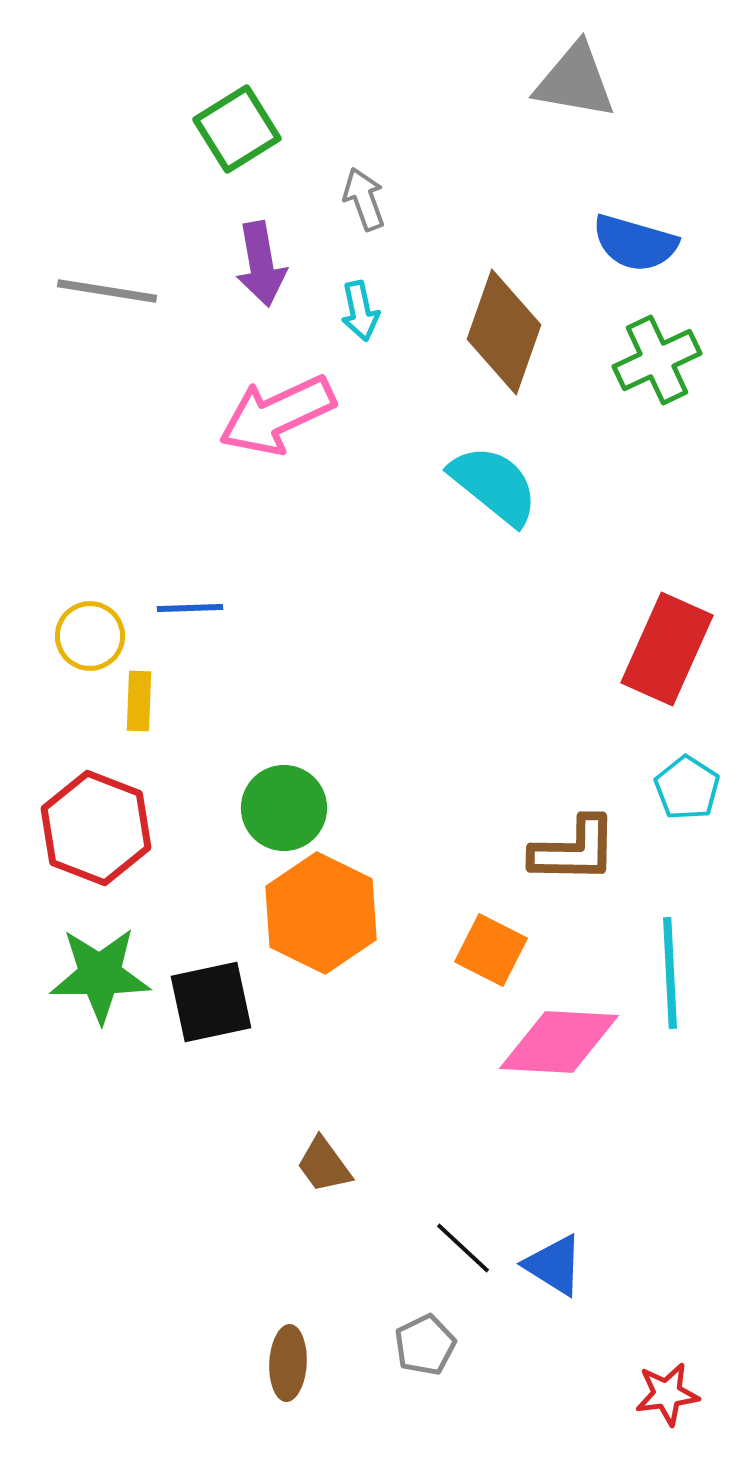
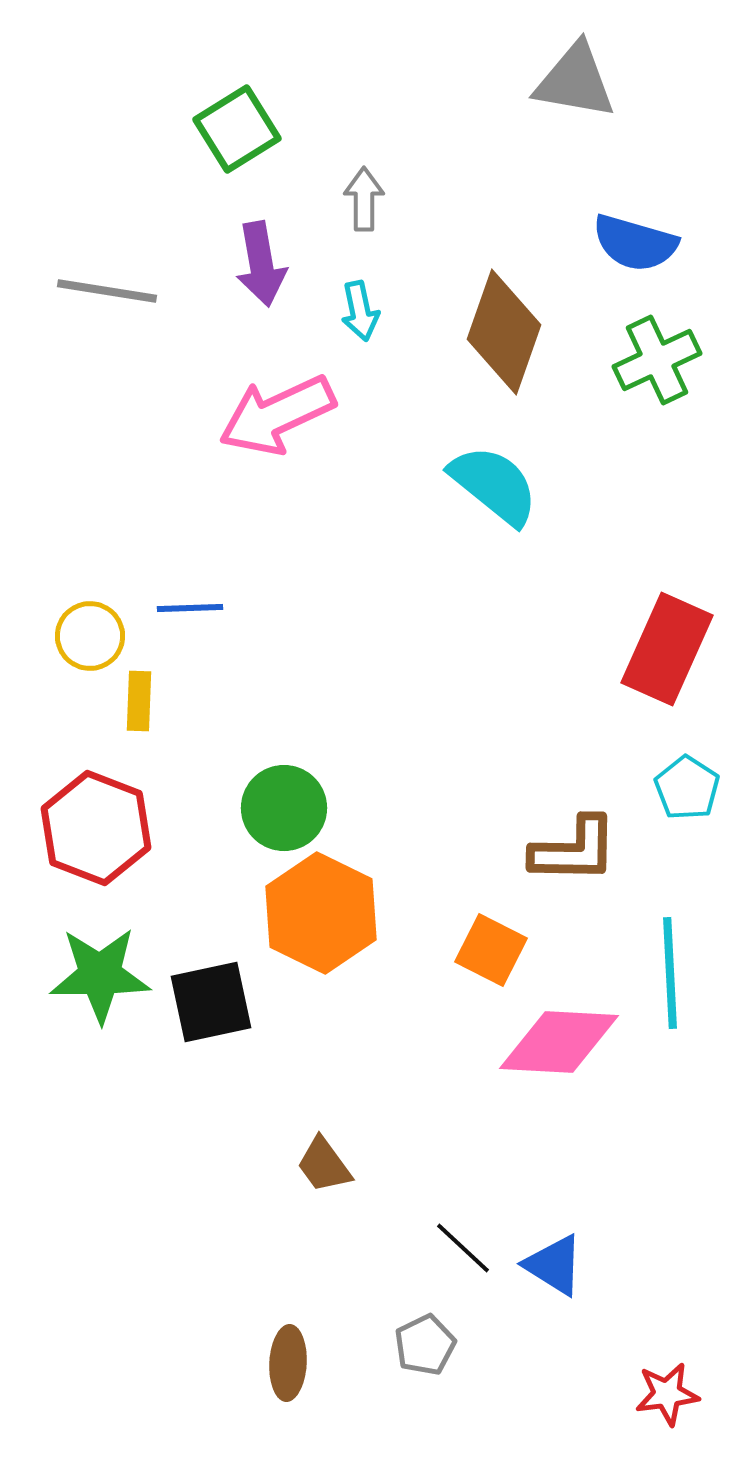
gray arrow: rotated 20 degrees clockwise
